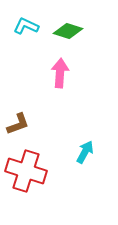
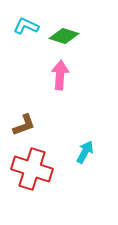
green diamond: moved 4 px left, 5 px down
pink arrow: moved 2 px down
brown L-shape: moved 6 px right, 1 px down
red cross: moved 6 px right, 2 px up
